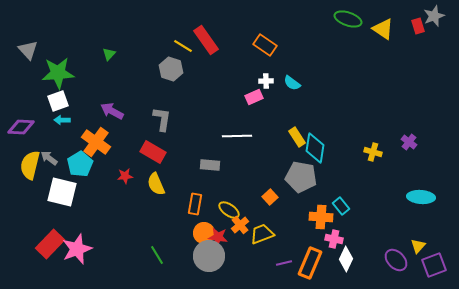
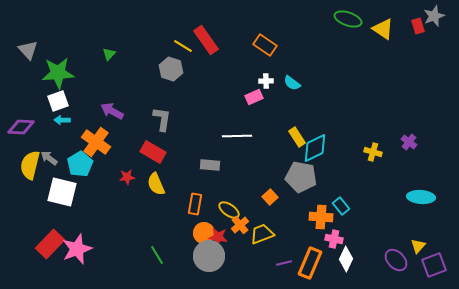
cyan diamond at (315, 148): rotated 56 degrees clockwise
red star at (125, 176): moved 2 px right, 1 px down
